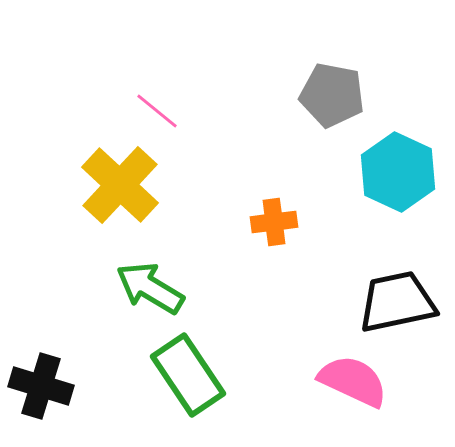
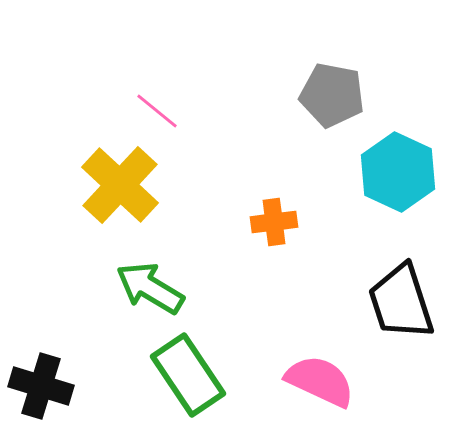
black trapezoid: moved 4 px right; rotated 96 degrees counterclockwise
pink semicircle: moved 33 px left
